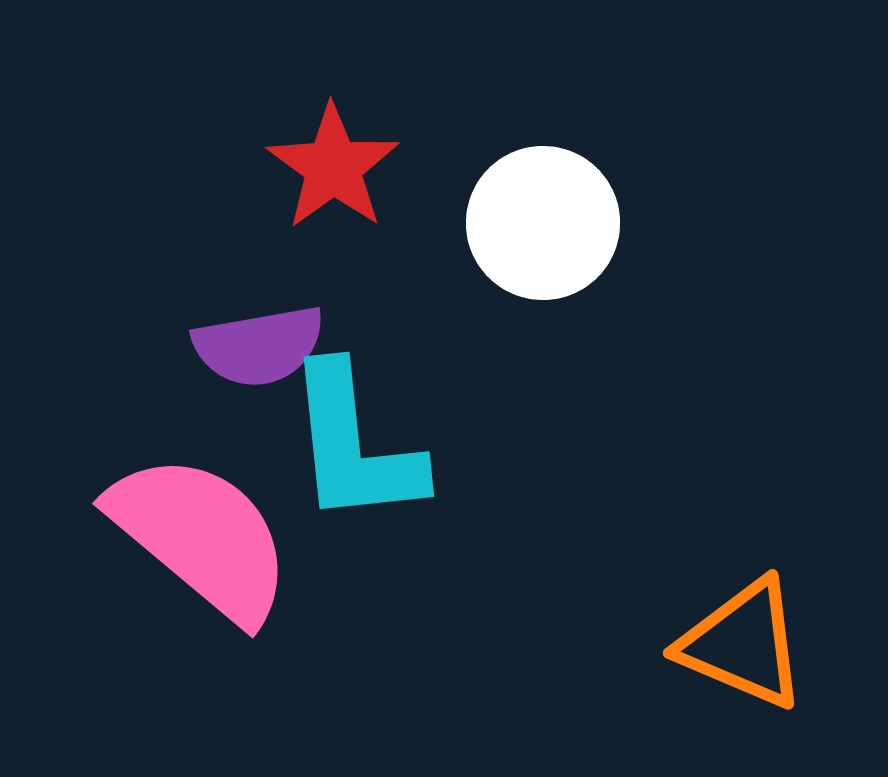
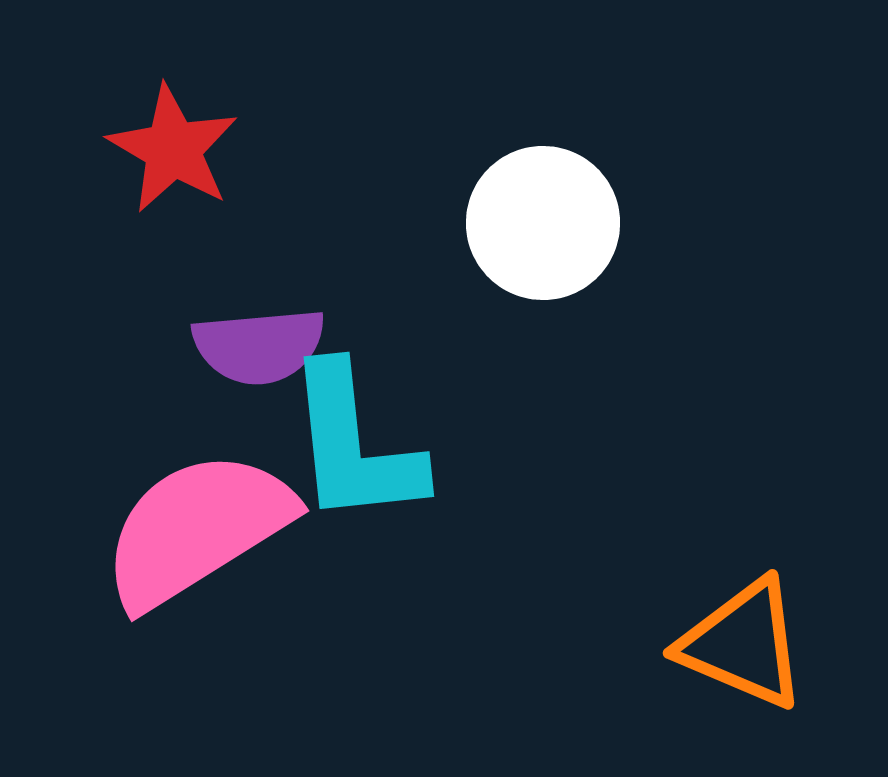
red star: moved 160 px left, 18 px up; rotated 6 degrees counterclockwise
purple semicircle: rotated 5 degrees clockwise
pink semicircle: moved 4 px left, 8 px up; rotated 72 degrees counterclockwise
